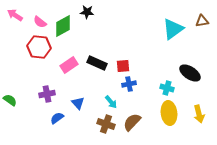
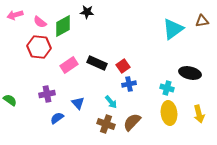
pink arrow: rotated 49 degrees counterclockwise
red square: rotated 32 degrees counterclockwise
black ellipse: rotated 20 degrees counterclockwise
